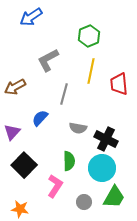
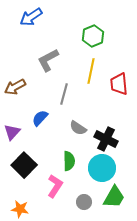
green hexagon: moved 4 px right
gray semicircle: rotated 24 degrees clockwise
